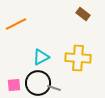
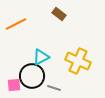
brown rectangle: moved 24 px left
yellow cross: moved 3 px down; rotated 20 degrees clockwise
black circle: moved 6 px left, 7 px up
